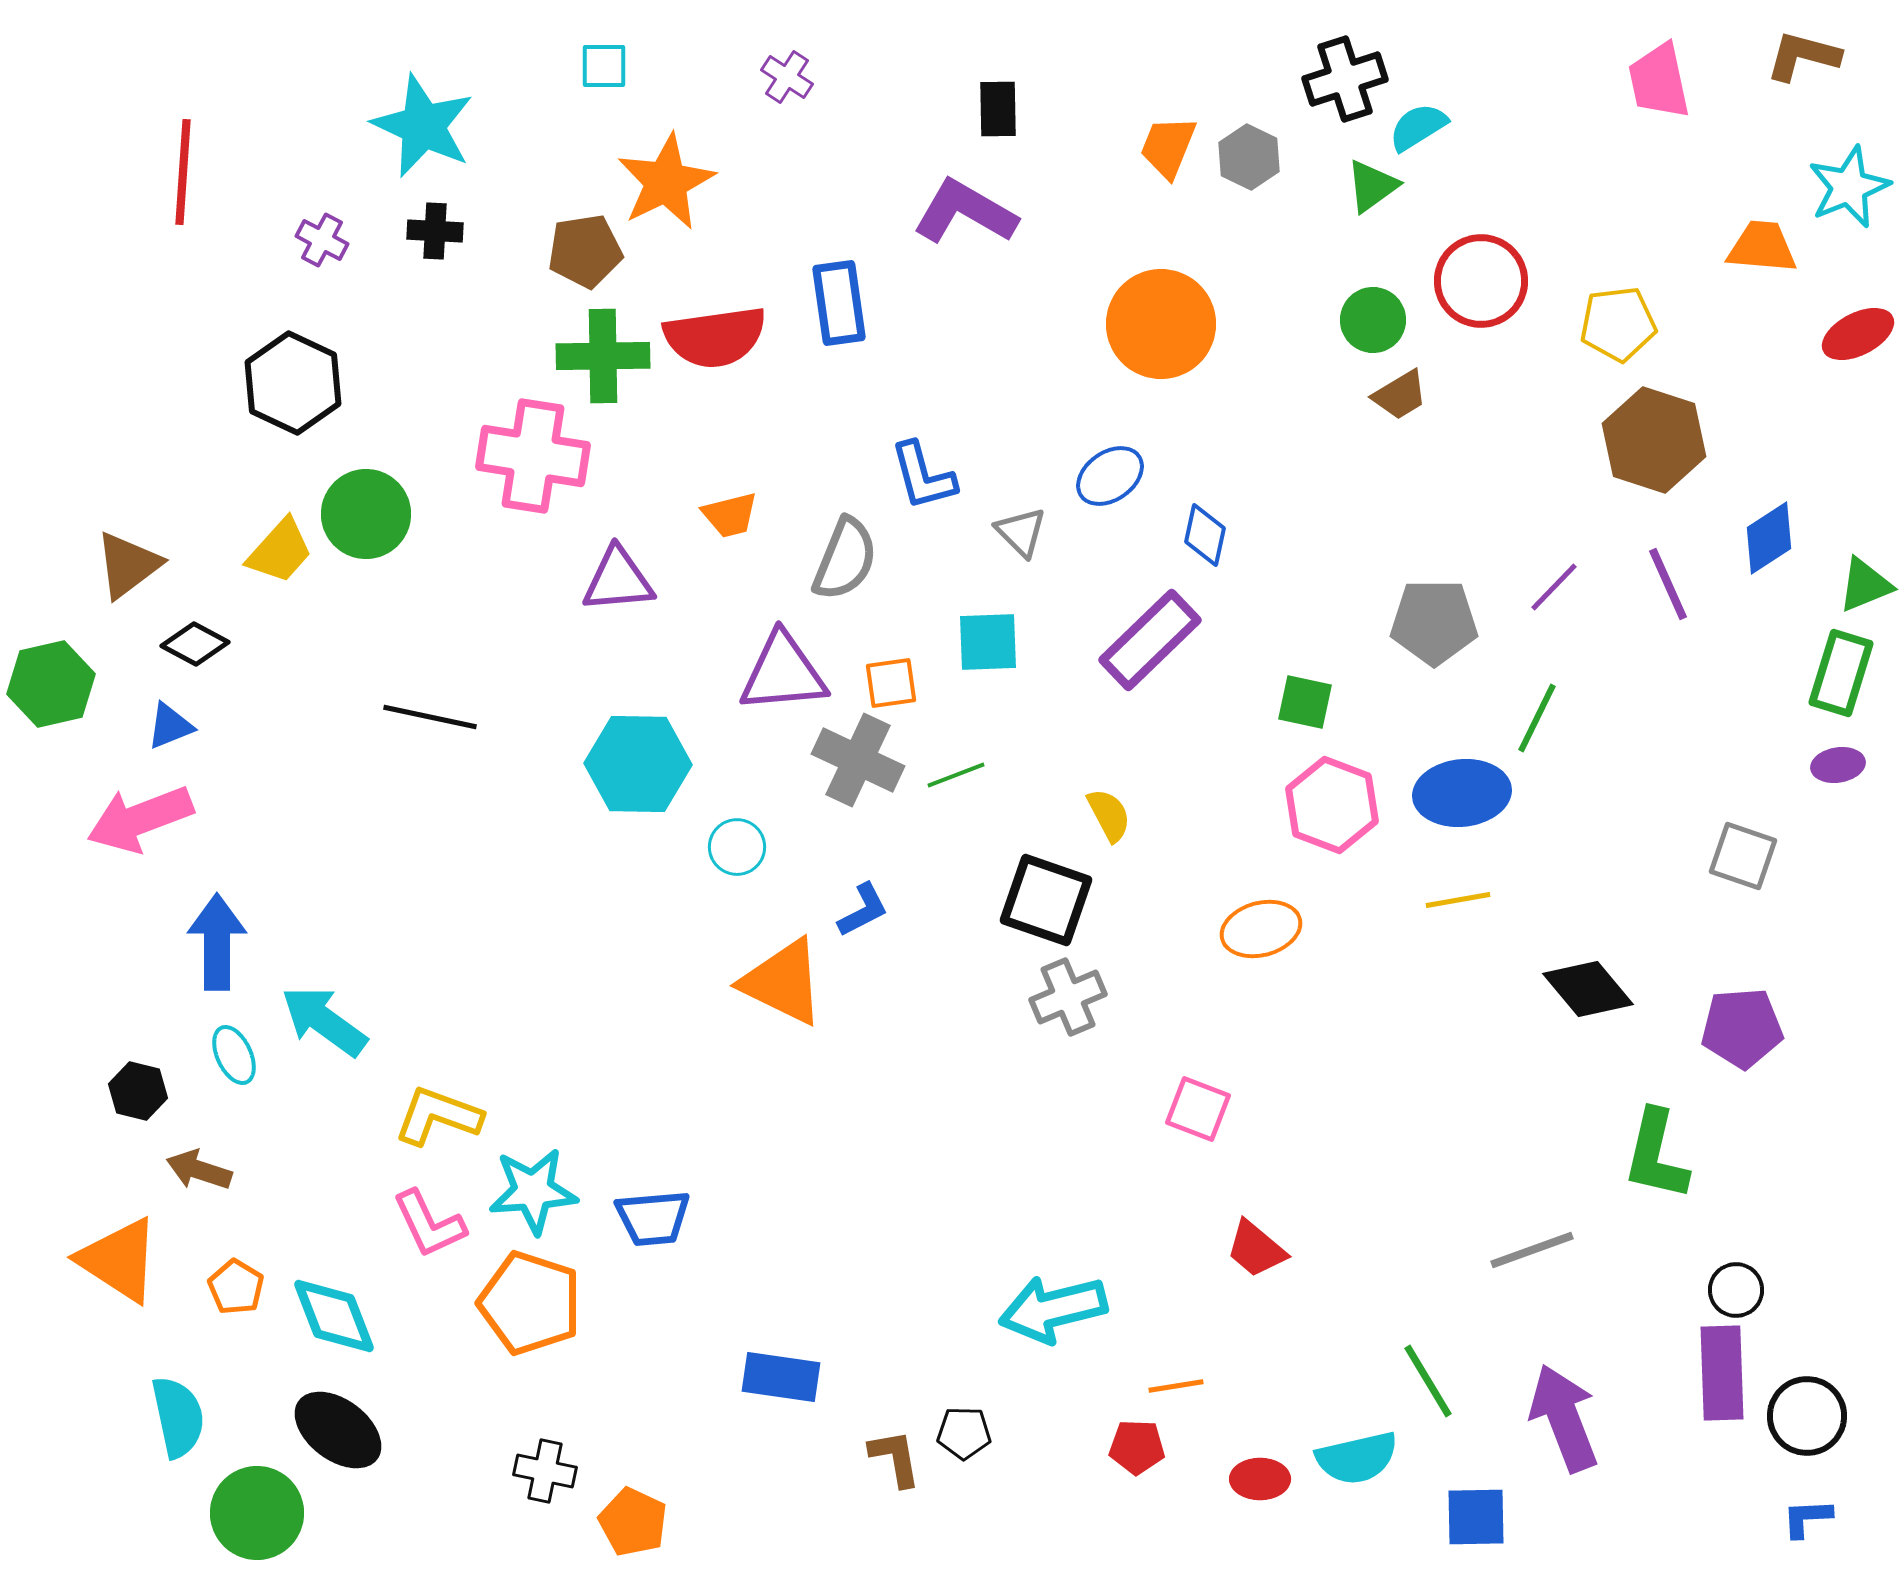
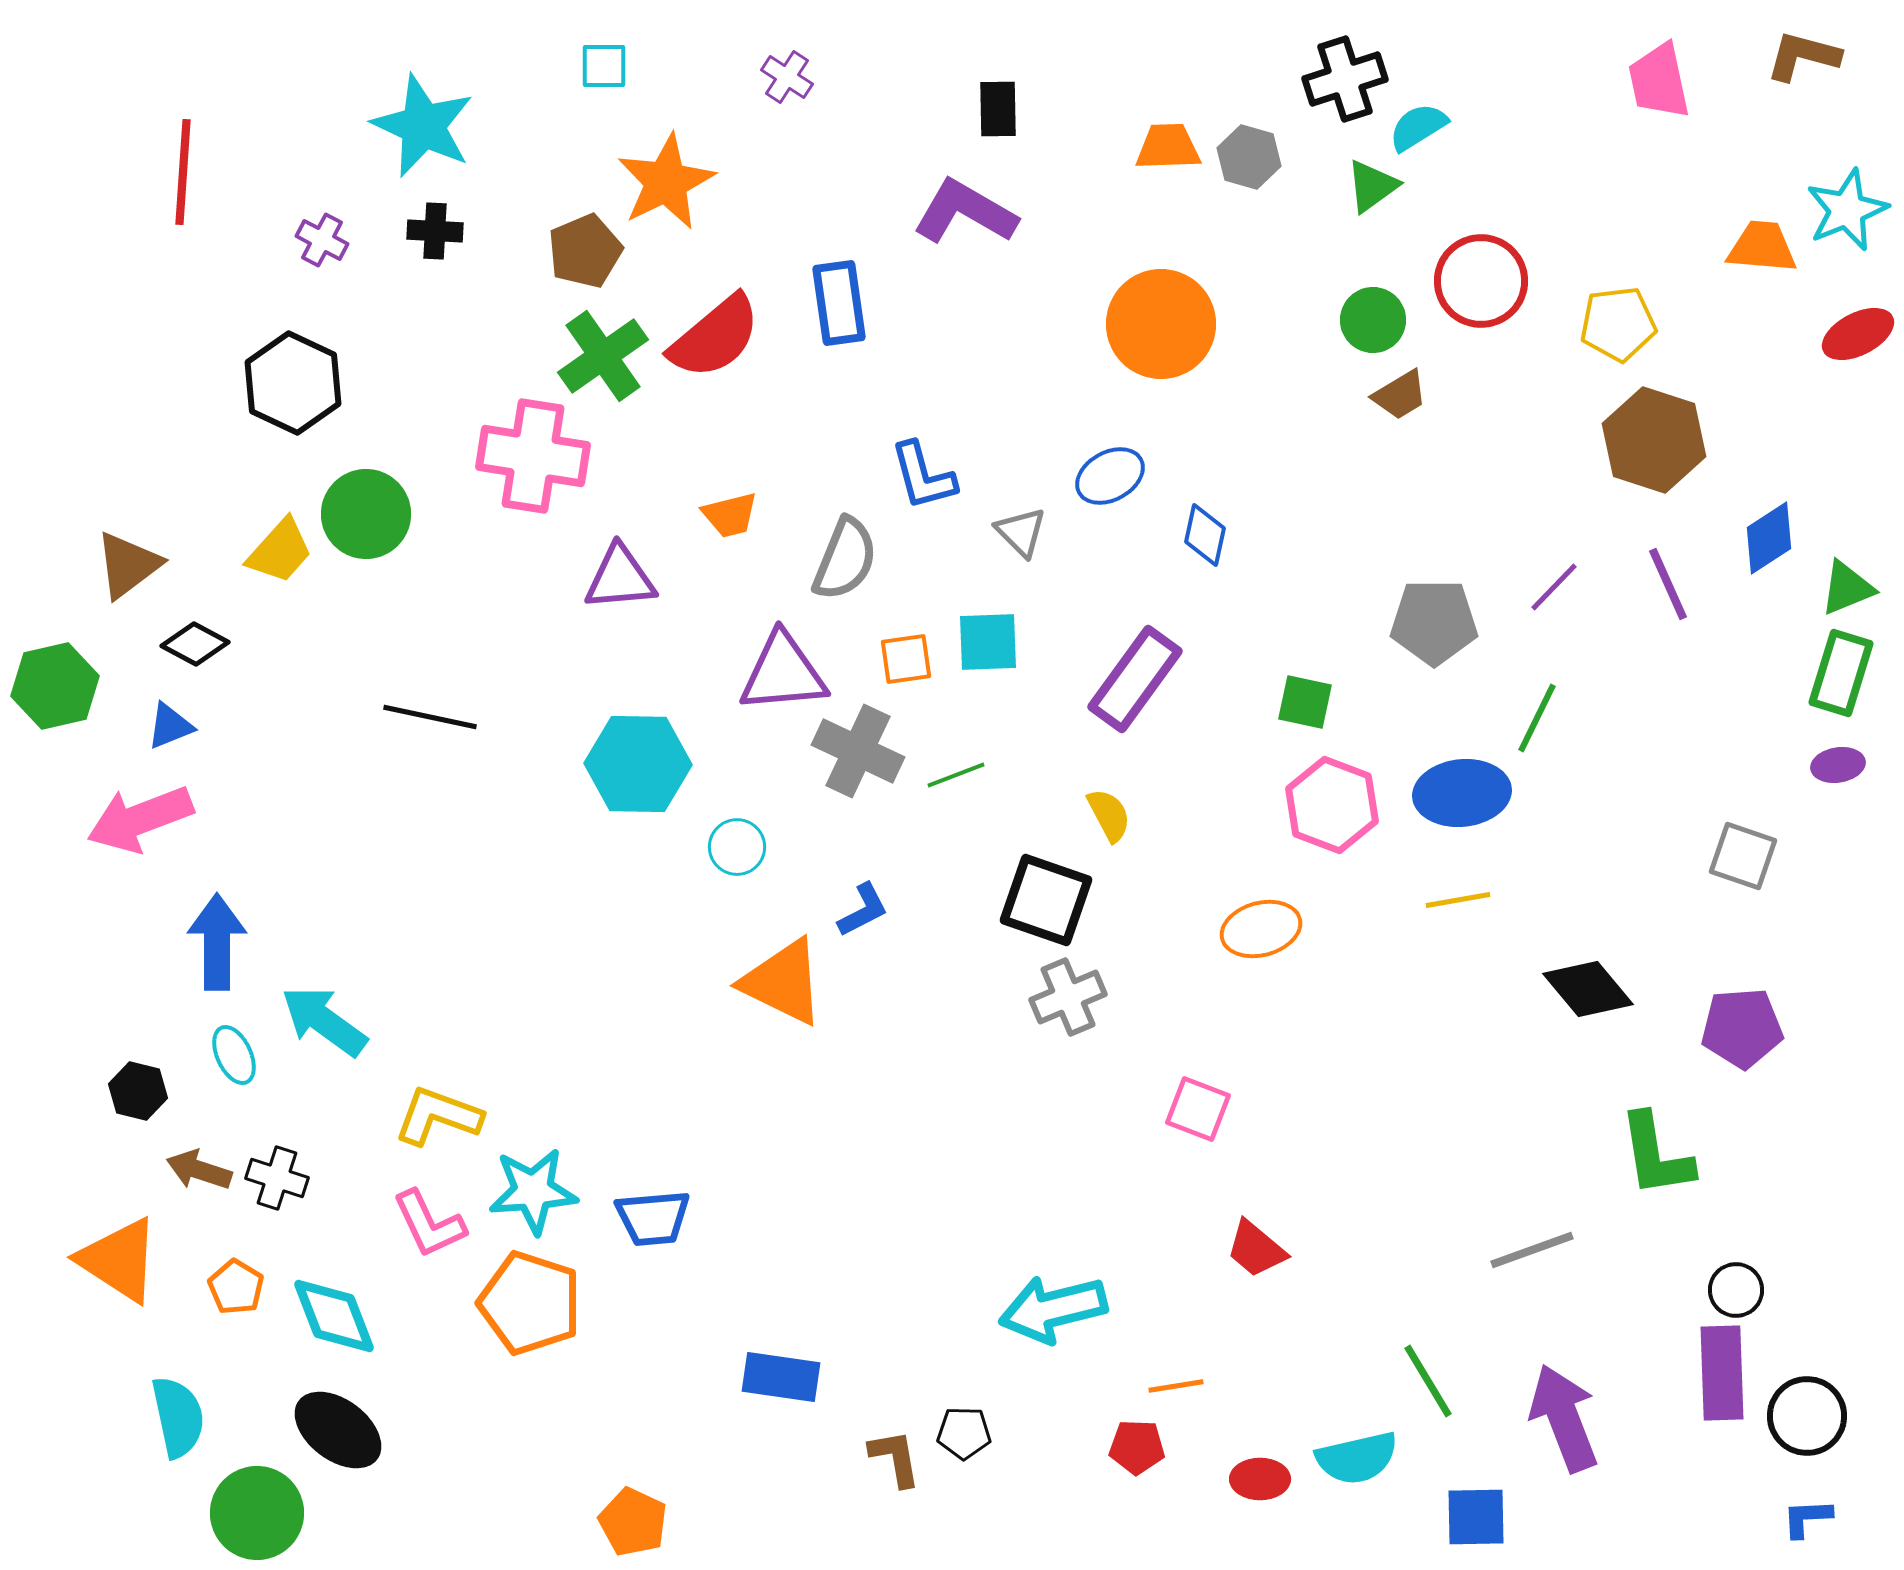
orange trapezoid at (1168, 147): rotated 66 degrees clockwise
gray hexagon at (1249, 157): rotated 10 degrees counterclockwise
cyan star at (1849, 187): moved 2 px left, 23 px down
brown pentagon at (585, 251): rotated 14 degrees counterclockwise
red semicircle at (715, 337): rotated 32 degrees counterclockwise
green cross at (603, 356): rotated 34 degrees counterclockwise
blue ellipse at (1110, 476): rotated 6 degrees clockwise
purple triangle at (618, 580): moved 2 px right, 2 px up
green triangle at (1865, 585): moved 18 px left, 3 px down
purple rectangle at (1150, 640): moved 15 px left, 39 px down; rotated 10 degrees counterclockwise
orange square at (891, 683): moved 15 px right, 24 px up
green hexagon at (51, 684): moved 4 px right, 2 px down
gray cross at (858, 760): moved 9 px up
green L-shape at (1656, 1155): rotated 22 degrees counterclockwise
black cross at (545, 1471): moved 268 px left, 293 px up; rotated 6 degrees clockwise
